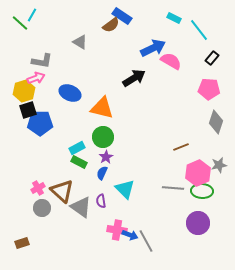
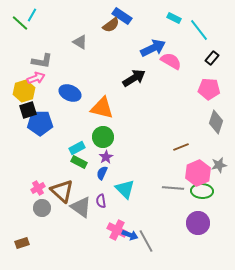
pink cross at (117, 230): rotated 18 degrees clockwise
